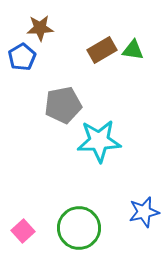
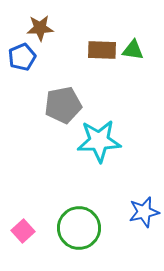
brown rectangle: rotated 32 degrees clockwise
blue pentagon: rotated 8 degrees clockwise
